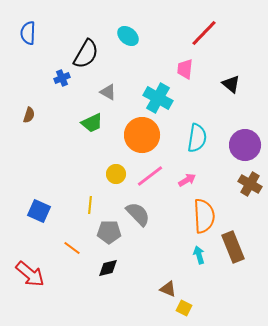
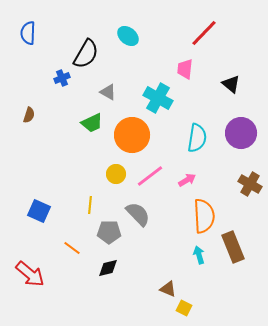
orange circle: moved 10 px left
purple circle: moved 4 px left, 12 px up
